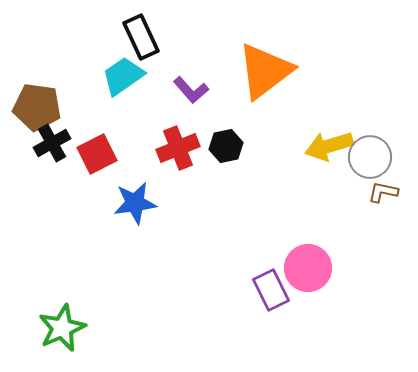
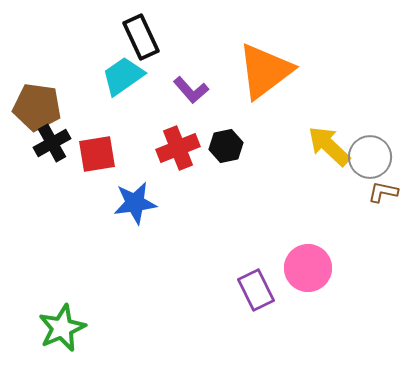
yellow arrow: rotated 60 degrees clockwise
red square: rotated 18 degrees clockwise
purple rectangle: moved 15 px left
